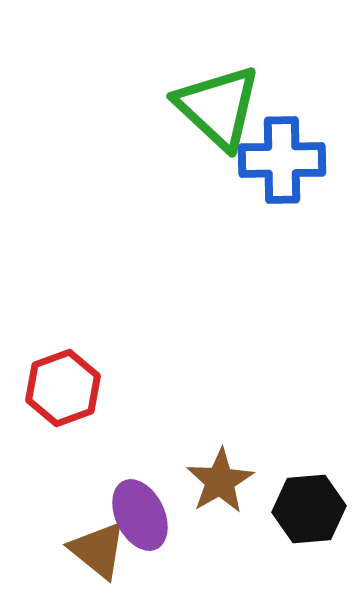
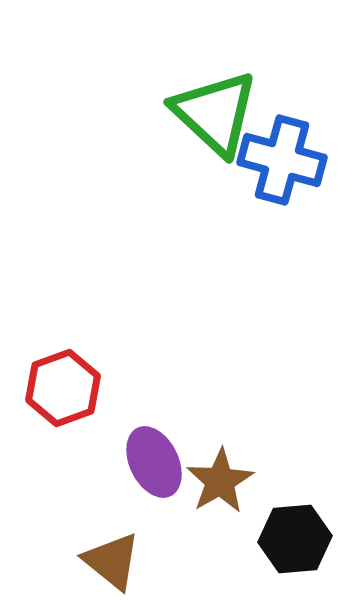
green triangle: moved 3 px left, 6 px down
blue cross: rotated 16 degrees clockwise
black hexagon: moved 14 px left, 30 px down
purple ellipse: moved 14 px right, 53 px up
brown triangle: moved 14 px right, 11 px down
